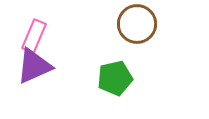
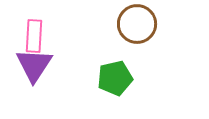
pink rectangle: rotated 20 degrees counterclockwise
purple triangle: moved 1 px up; rotated 33 degrees counterclockwise
